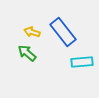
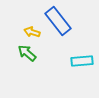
blue rectangle: moved 5 px left, 11 px up
cyan rectangle: moved 1 px up
